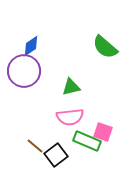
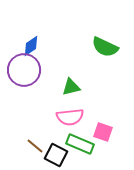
green semicircle: rotated 16 degrees counterclockwise
purple circle: moved 1 px up
green rectangle: moved 7 px left, 3 px down
black square: rotated 25 degrees counterclockwise
